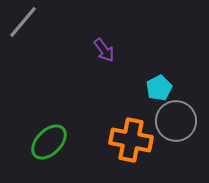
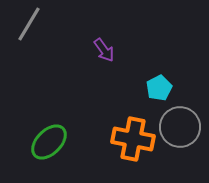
gray line: moved 6 px right, 2 px down; rotated 9 degrees counterclockwise
gray circle: moved 4 px right, 6 px down
orange cross: moved 2 px right, 1 px up
